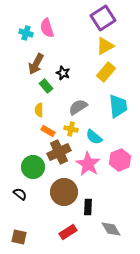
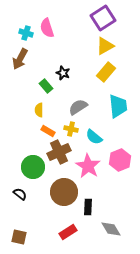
brown arrow: moved 16 px left, 5 px up
pink star: moved 2 px down
